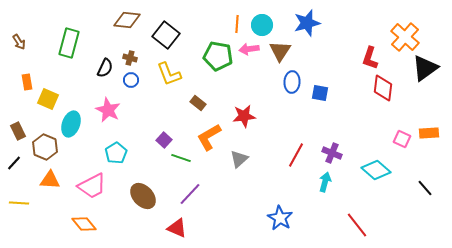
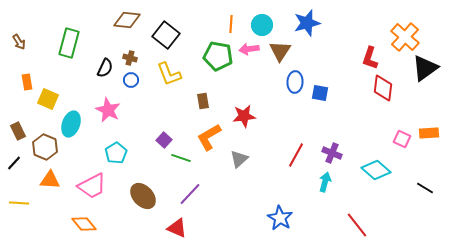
orange line at (237, 24): moved 6 px left
blue ellipse at (292, 82): moved 3 px right
brown rectangle at (198, 103): moved 5 px right, 2 px up; rotated 42 degrees clockwise
black line at (425, 188): rotated 18 degrees counterclockwise
